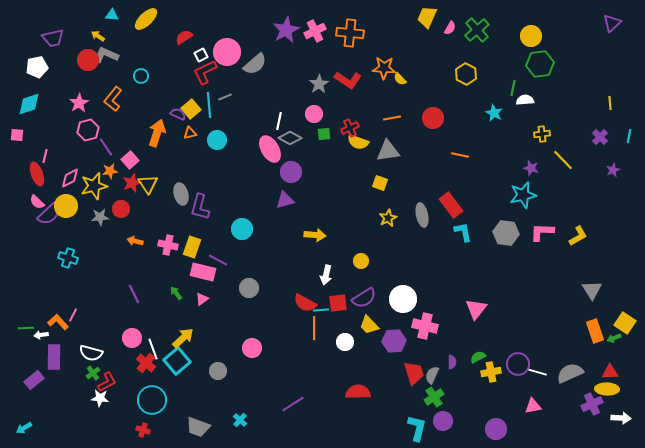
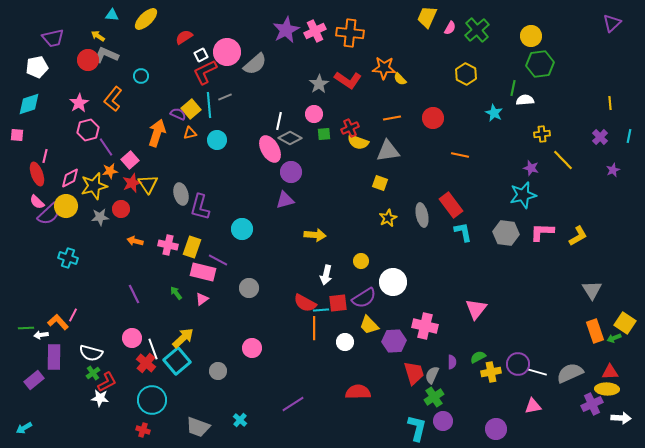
white circle at (403, 299): moved 10 px left, 17 px up
